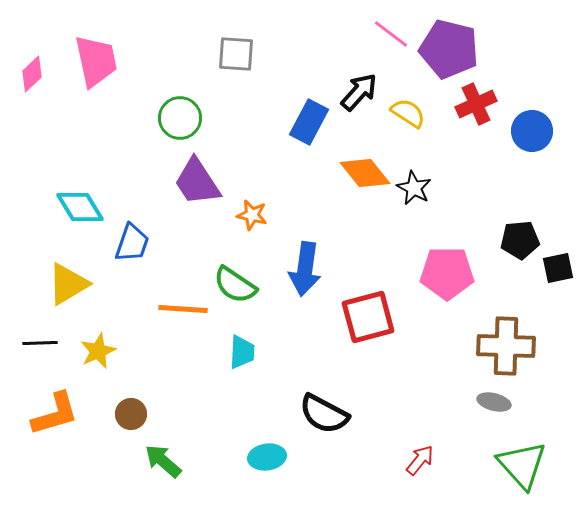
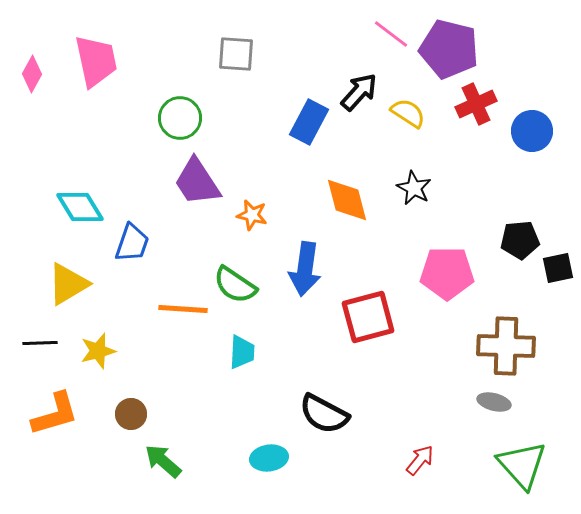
pink diamond: rotated 18 degrees counterclockwise
orange diamond: moved 18 px left, 27 px down; rotated 24 degrees clockwise
yellow star: rotated 9 degrees clockwise
cyan ellipse: moved 2 px right, 1 px down
